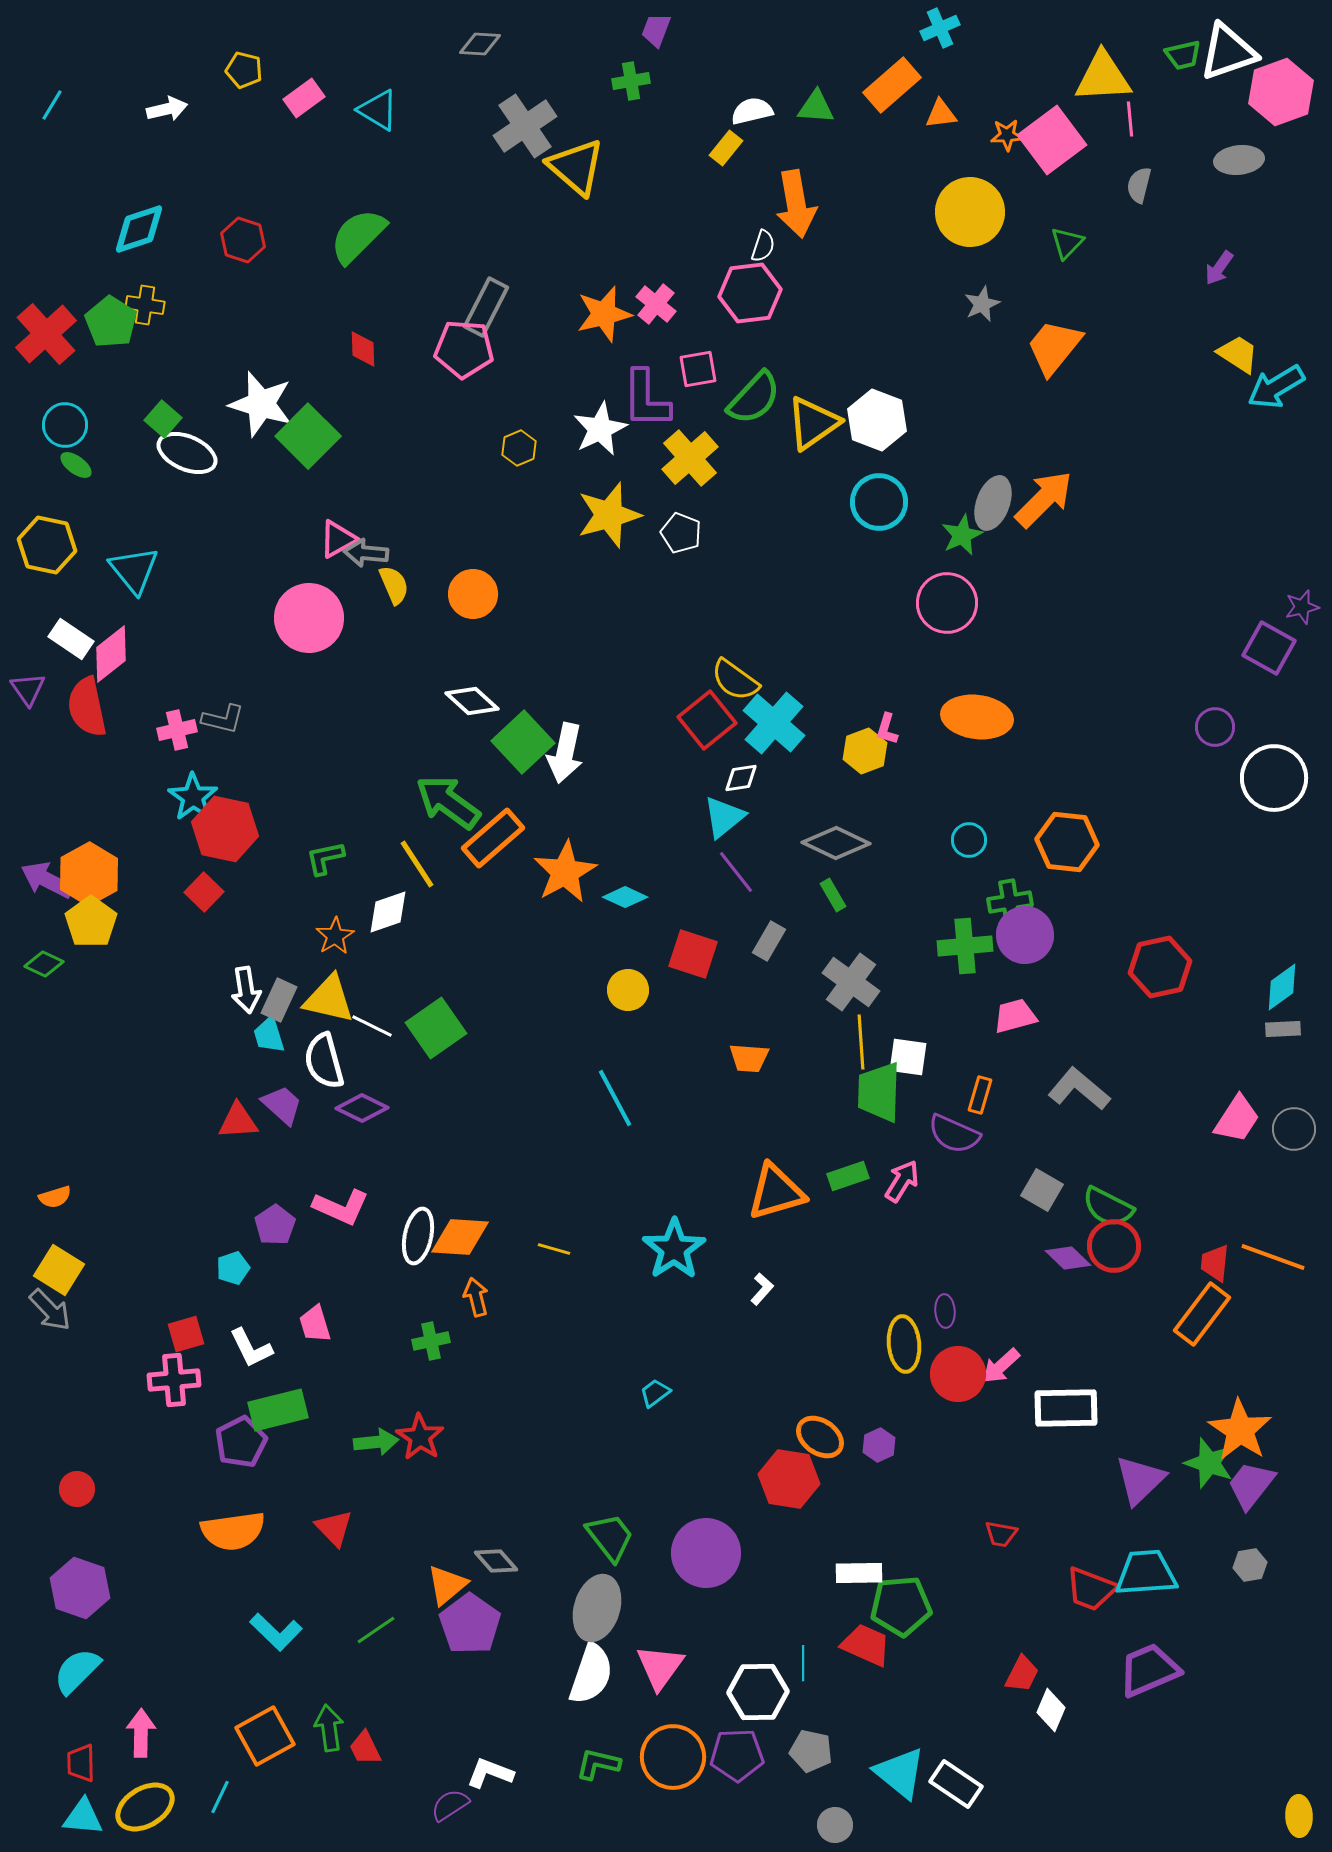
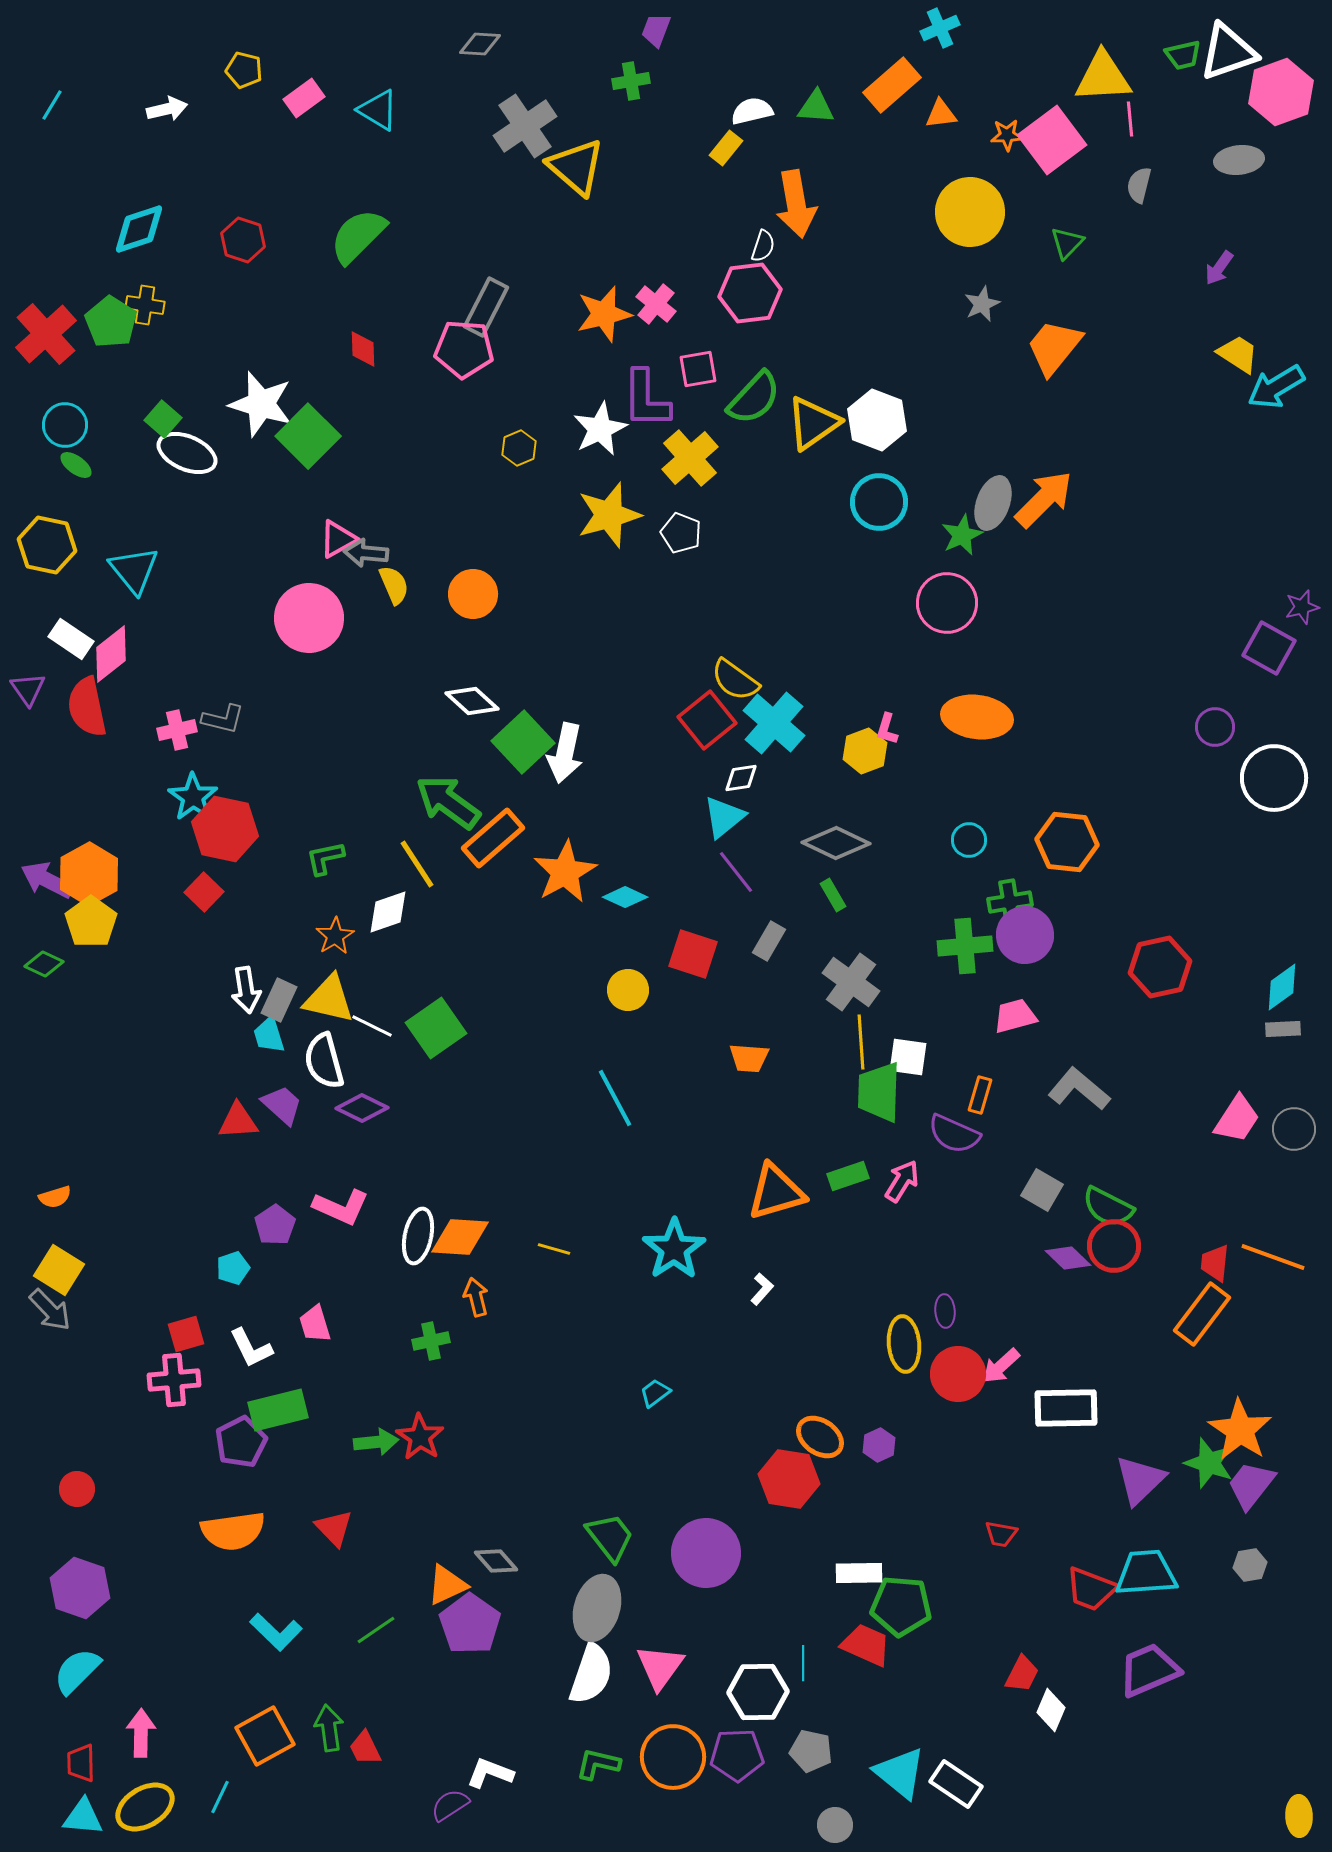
orange triangle at (447, 1585): rotated 15 degrees clockwise
green pentagon at (901, 1606): rotated 10 degrees clockwise
